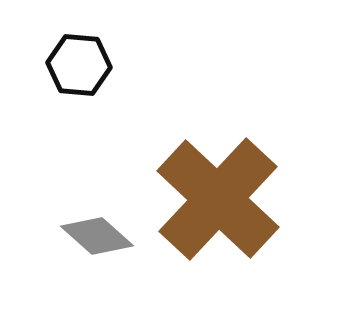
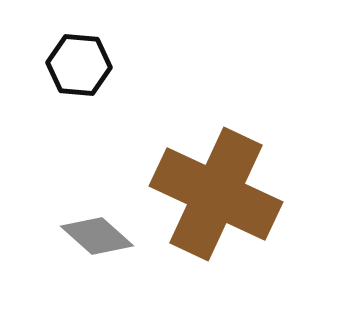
brown cross: moved 2 px left, 5 px up; rotated 18 degrees counterclockwise
